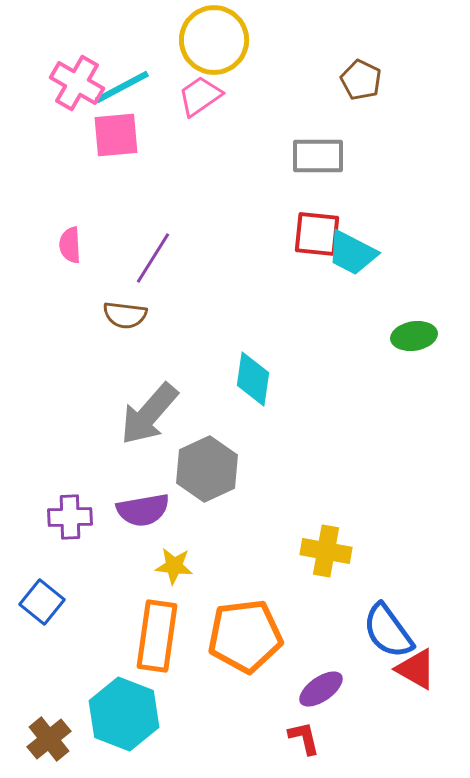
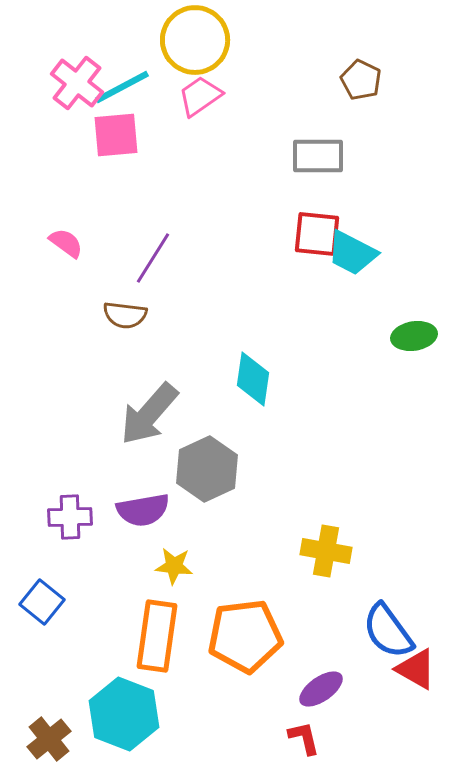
yellow circle: moved 19 px left
pink cross: rotated 8 degrees clockwise
pink semicircle: moved 4 px left, 2 px up; rotated 129 degrees clockwise
